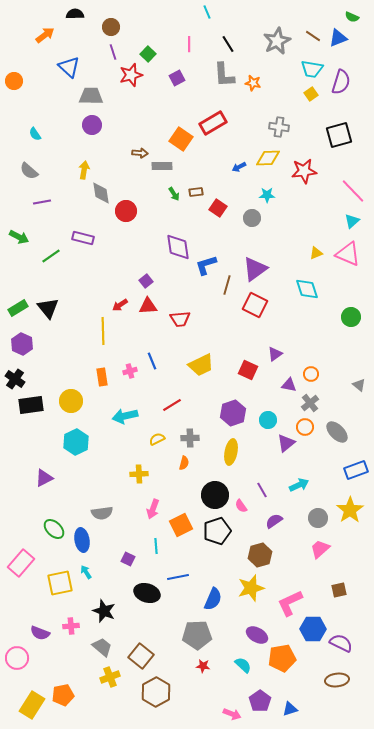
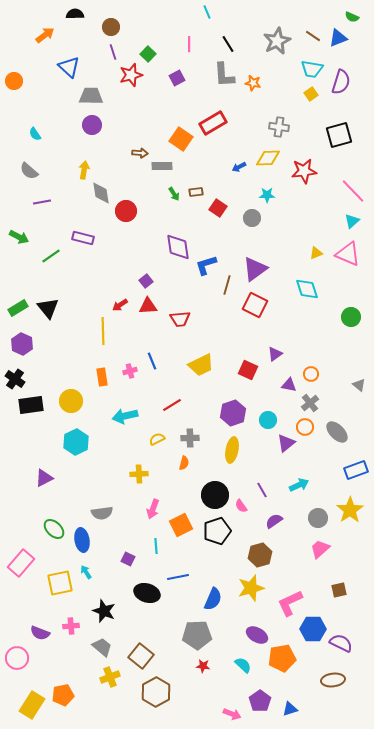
yellow ellipse at (231, 452): moved 1 px right, 2 px up
brown ellipse at (337, 680): moved 4 px left
